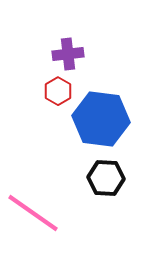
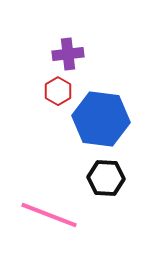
pink line: moved 16 px right, 2 px down; rotated 14 degrees counterclockwise
